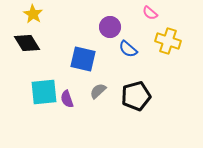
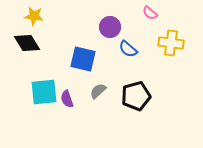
yellow star: moved 1 px right, 2 px down; rotated 24 degrees counterclockwise
yellow cross: moved 3 px right, 2 px down; rotated 10 degrees counterclockwise
